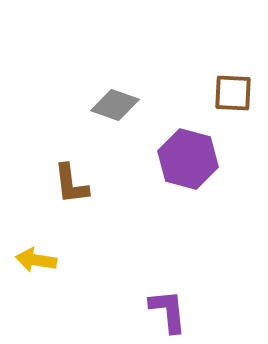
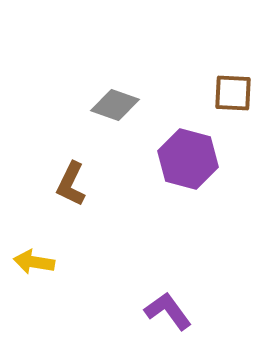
brown L-shape: rotated 33 degrees clockwise
yellow arrow: moved 2 px left, 2 px down
purple L-shape: rotated 30 degrees counterclockwise
